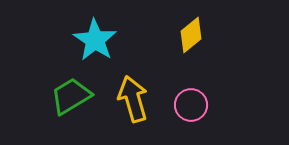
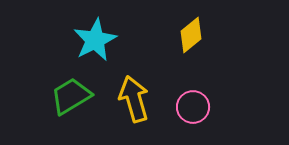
cyan star: rotated 12 degrees clockwise
yellow arrow: moved 1 px right
pink circle: moved 2 px right, 2 px down
